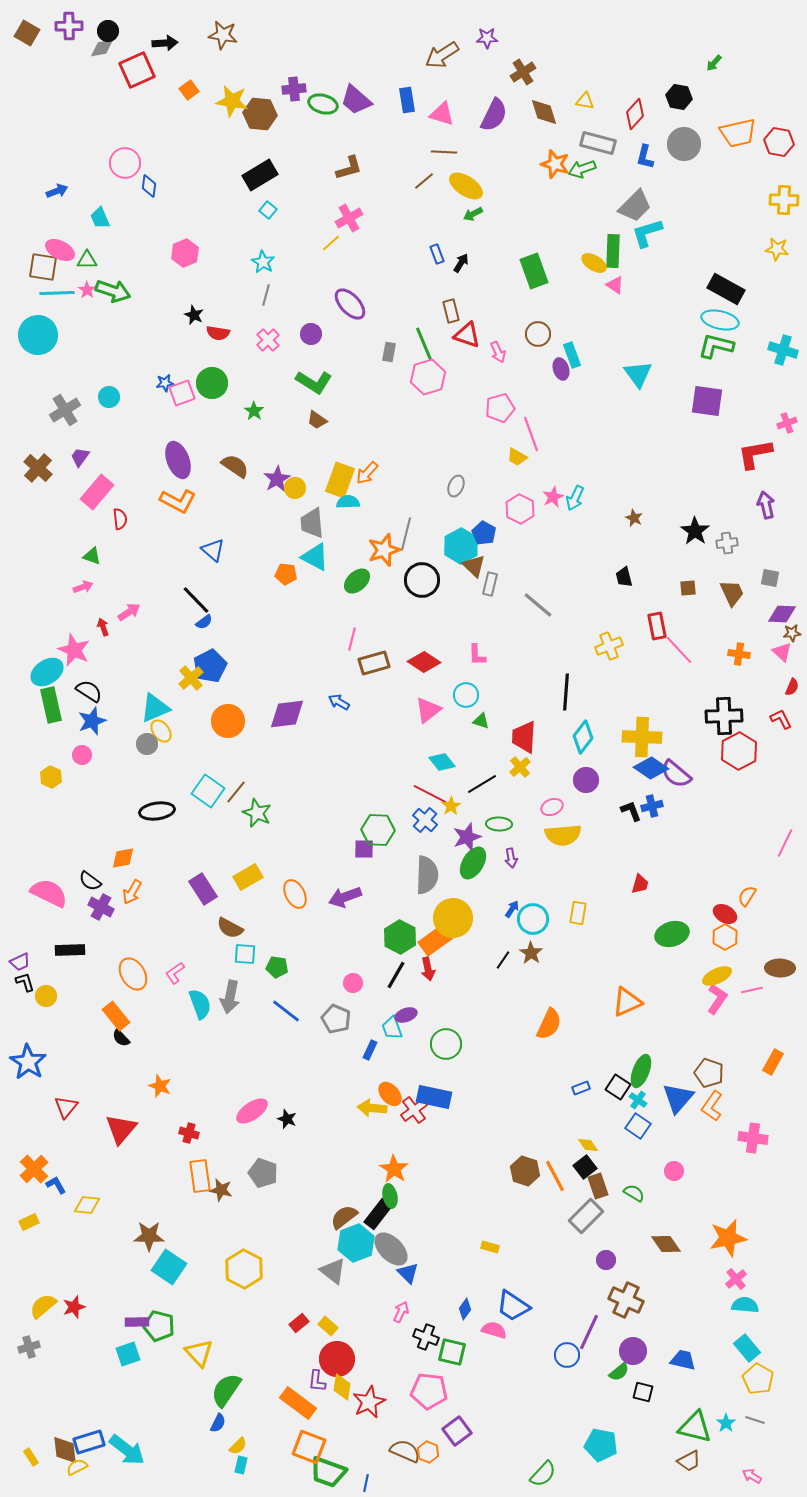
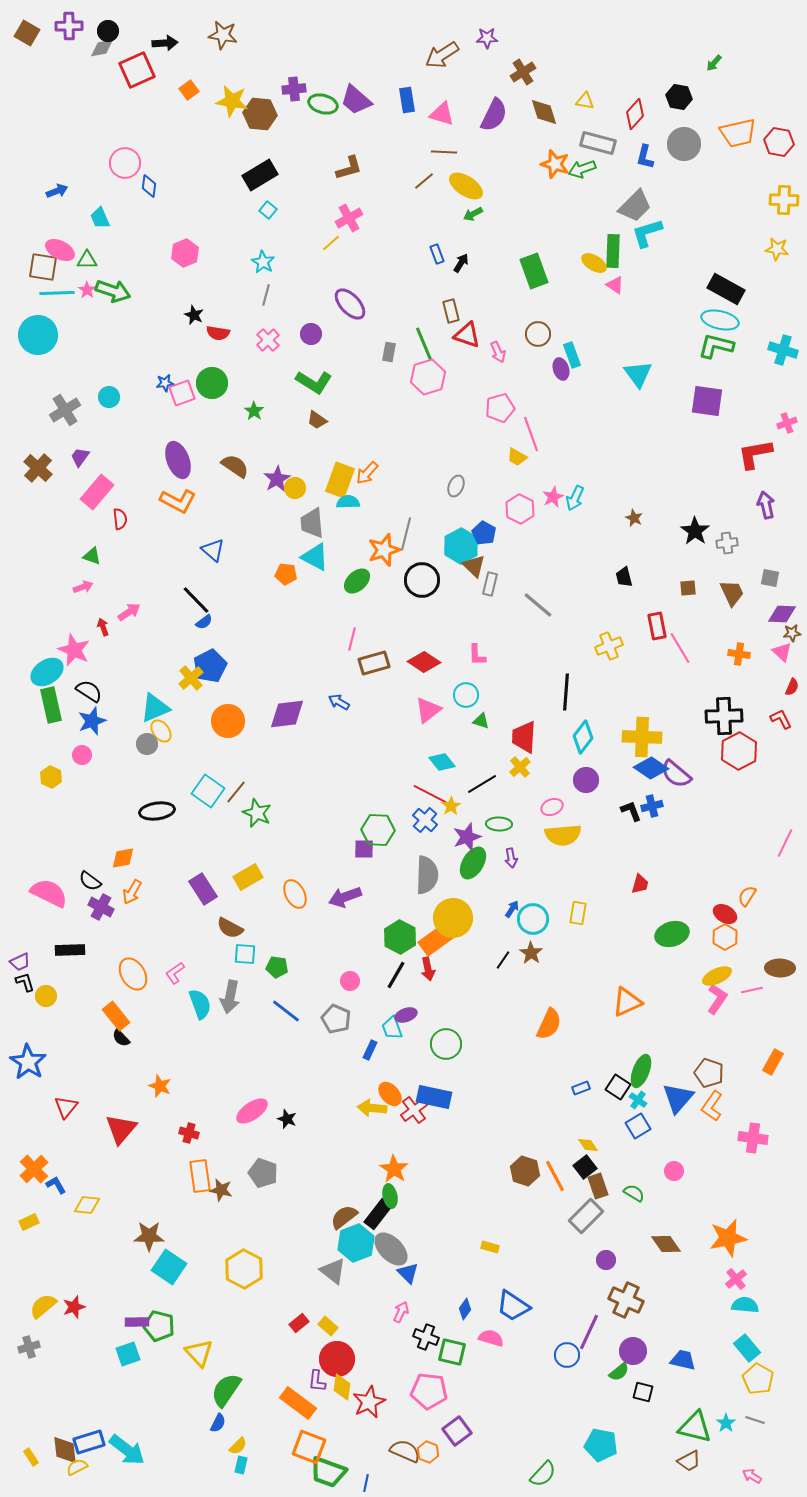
pink line at (679, 650): moved 1 px right, 2 px up; rotated 12 degrees clockwise
pink circle at (353, 983): moved 3 px left, 2 px up
blue square at (638, 1126): rotated 25 degrees clockwise
pink semicircle at (494, 1330): moved 3 px left, 8 px down
